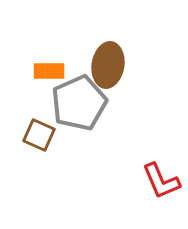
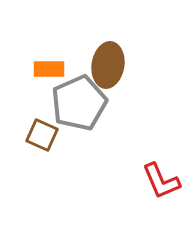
orange rectangle: moved 2 px up
brown square: moved 3 px right
